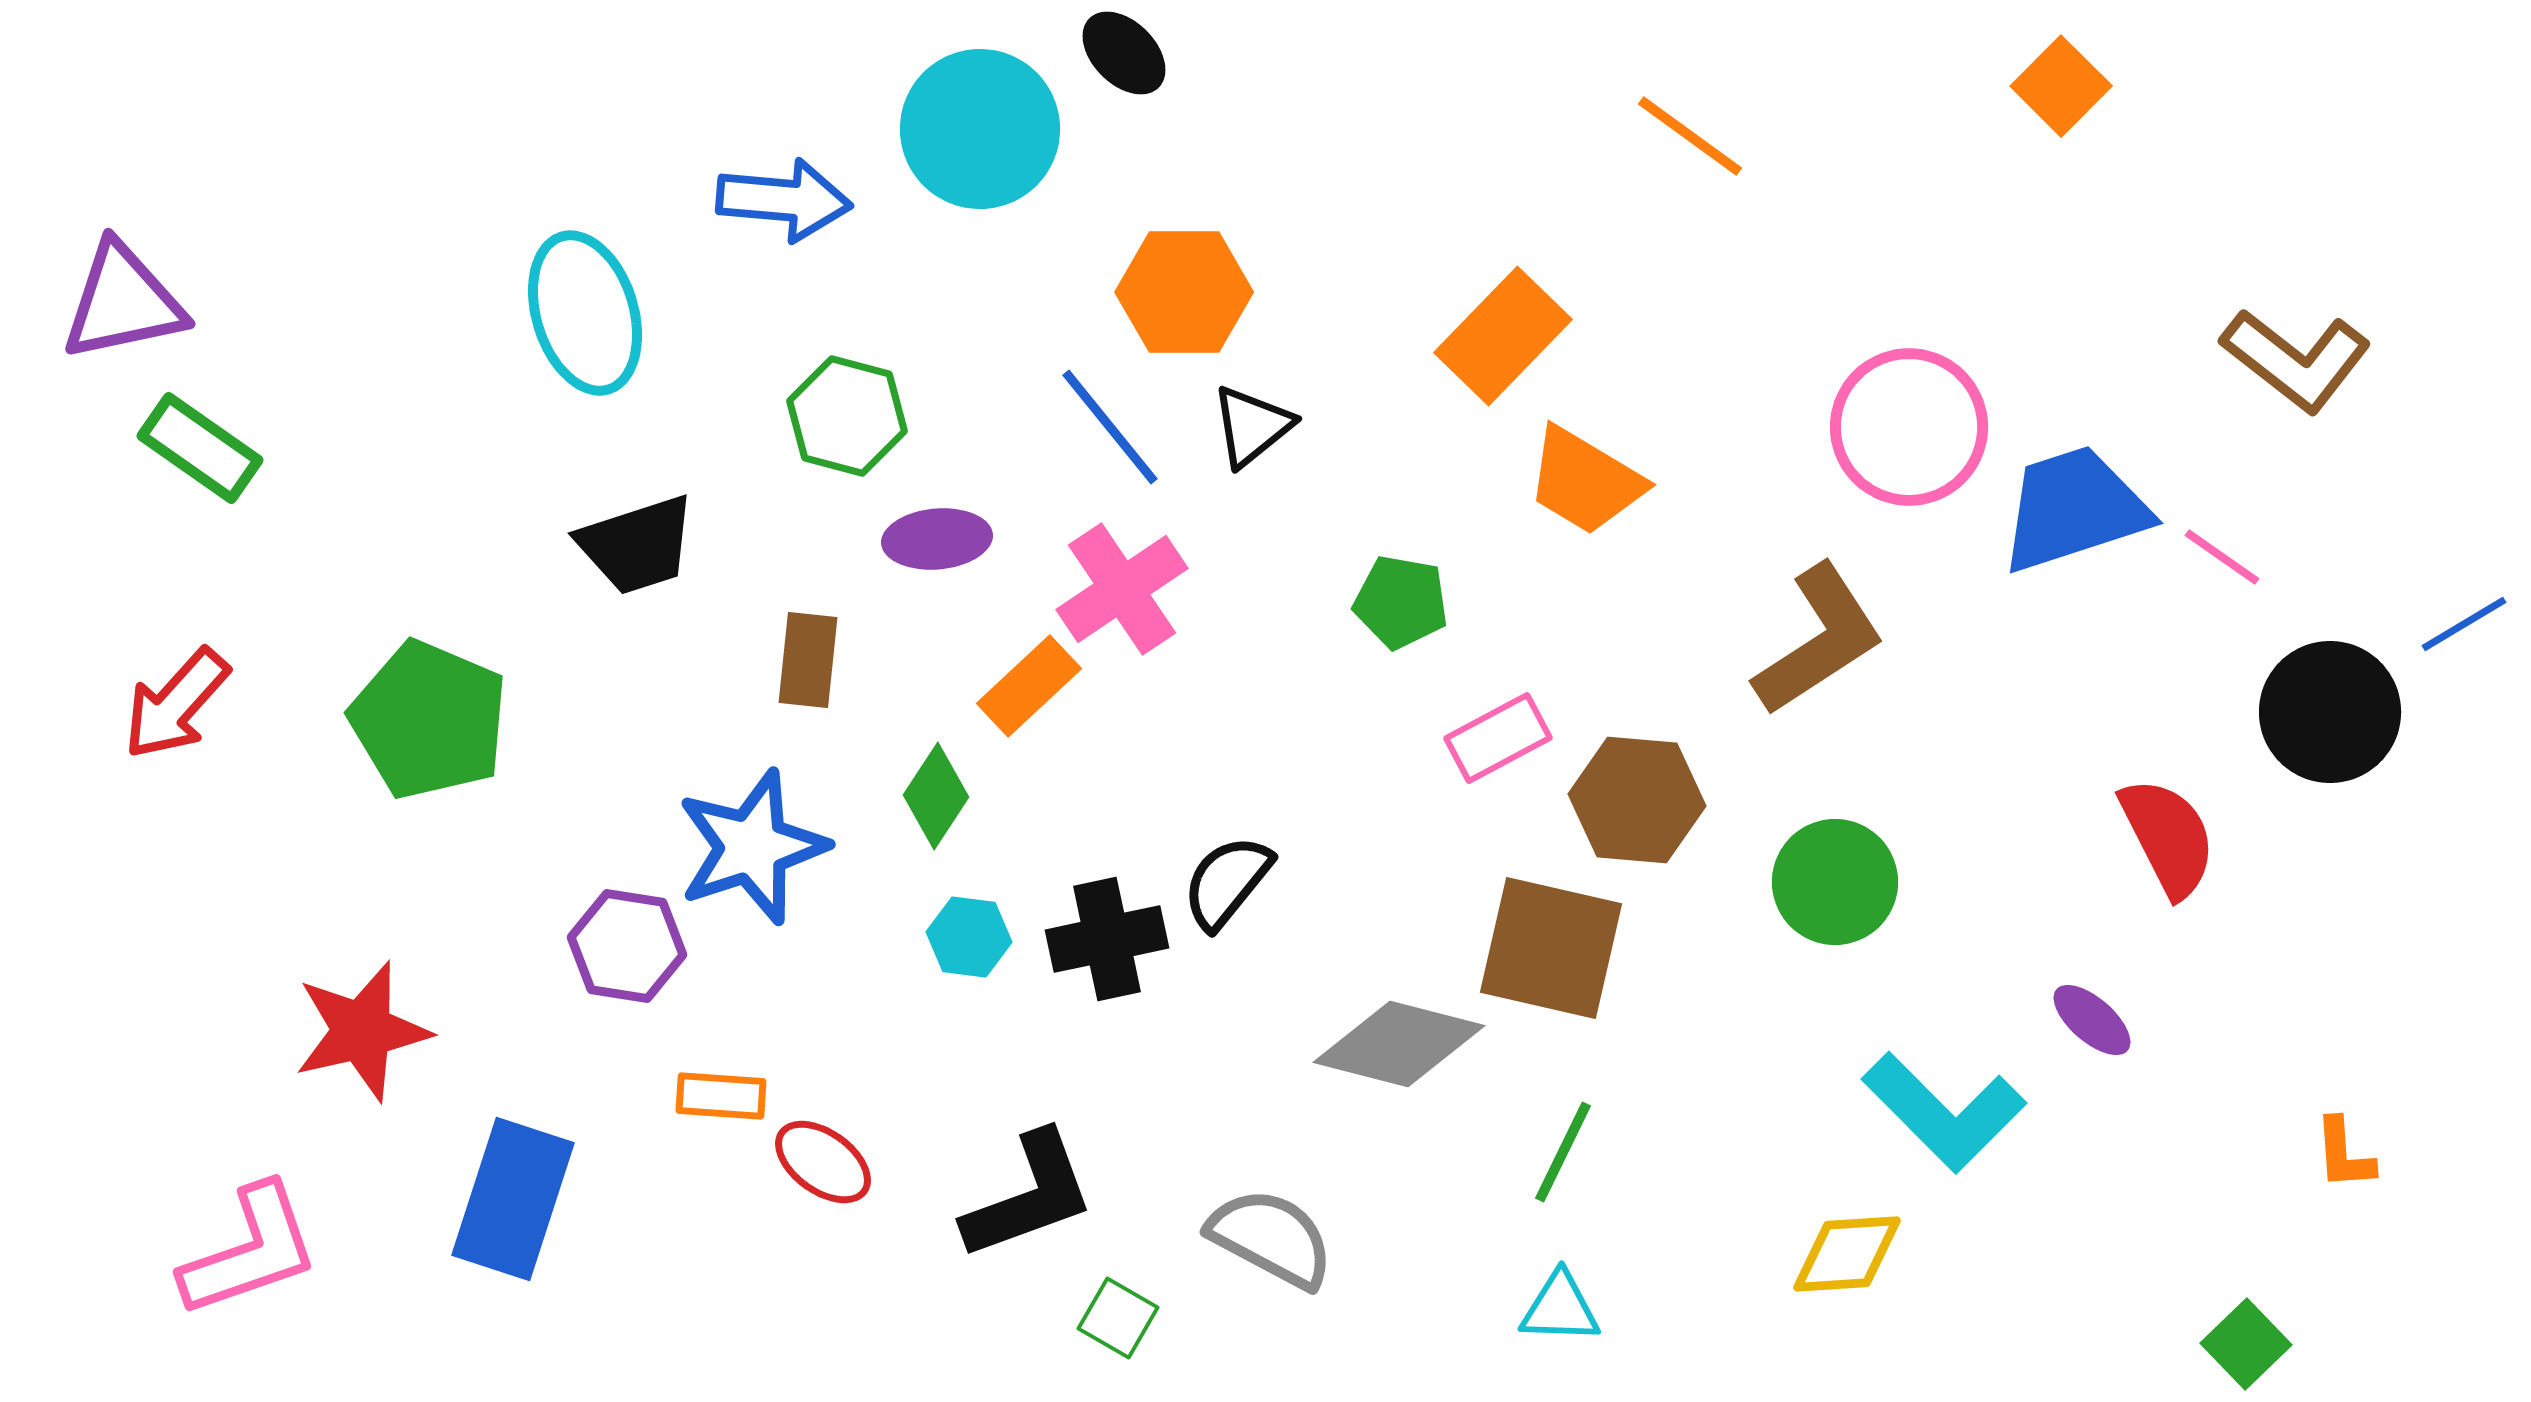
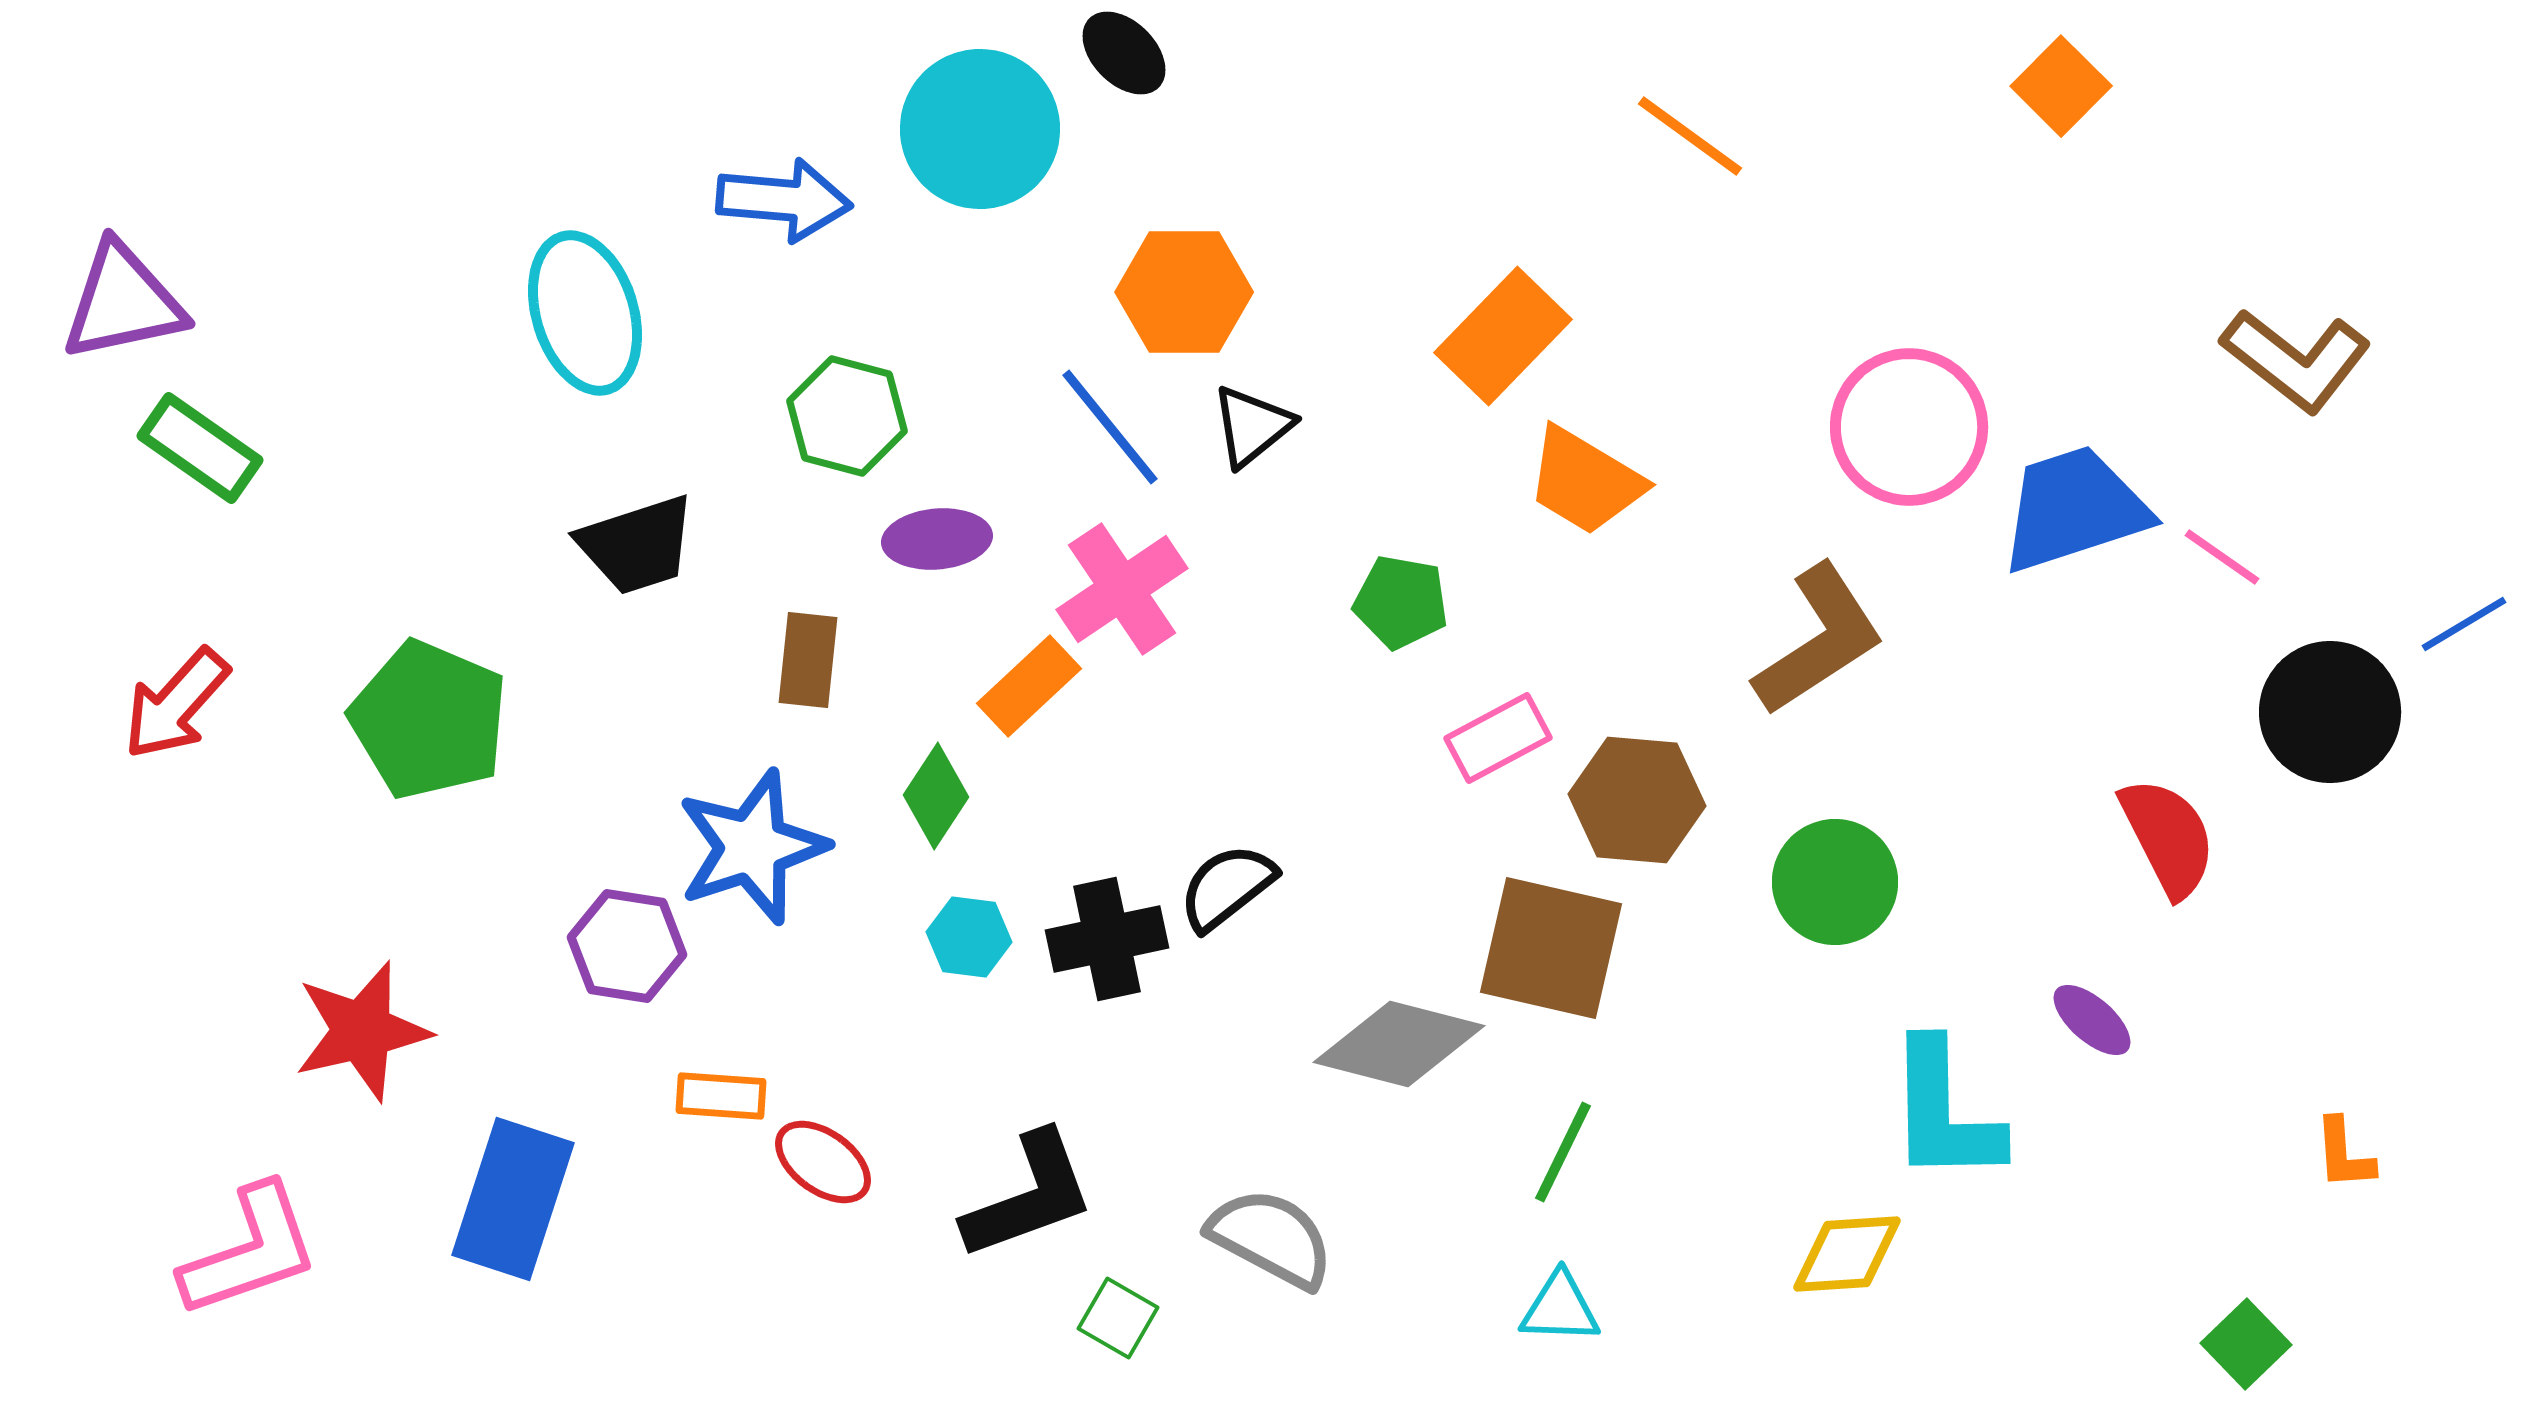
black semicircle at (1227, 882): moved 5 px down; rotated 13 degrees clockwise
cyan L-shape at (1944, 1112): rotated 44 degrees clockwise
